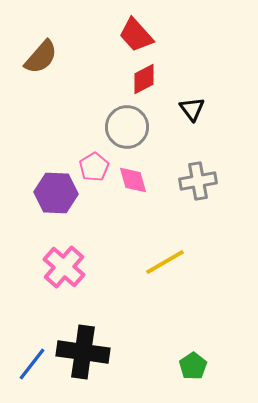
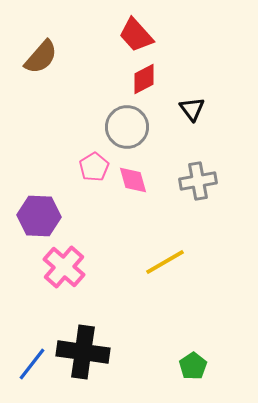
purple hexagon: moved 17 px left, 23 px down
